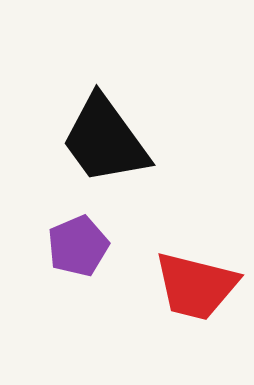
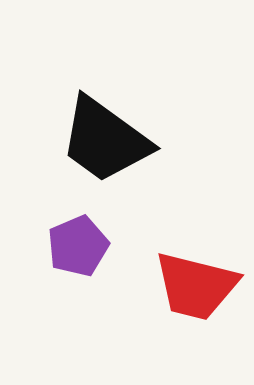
black trapezoid: rotated 18 degrees counterclockwise
